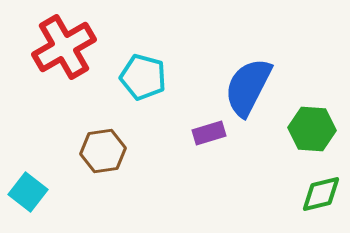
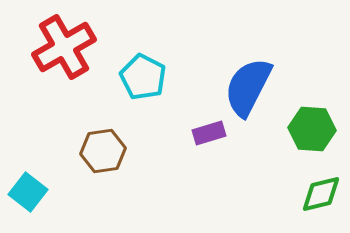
cyan pentagon: rotated 12 degrees clockwise
